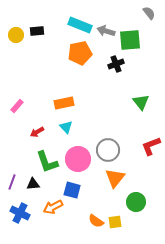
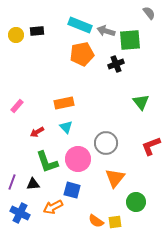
orange pentagon: moved 2 px right, 1 px down
gray circle: moved 2 px left, 7 px up
